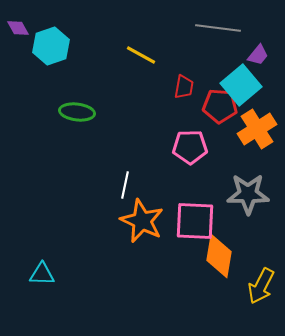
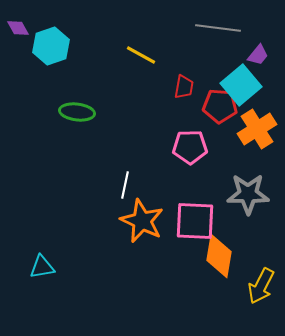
cyan triangle: moved 7 px up; rotated 12 degrees counterclockwise
